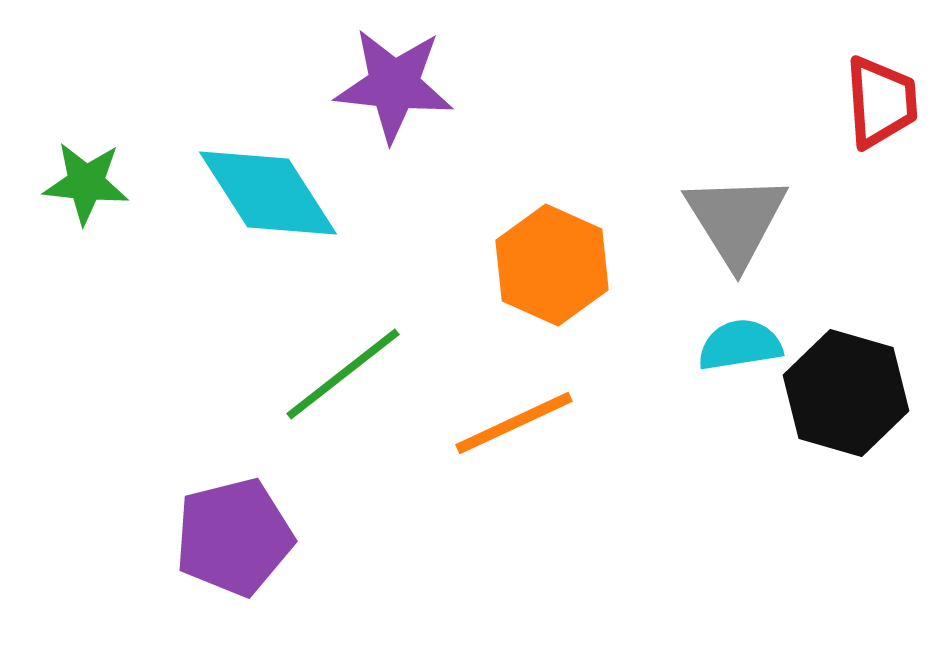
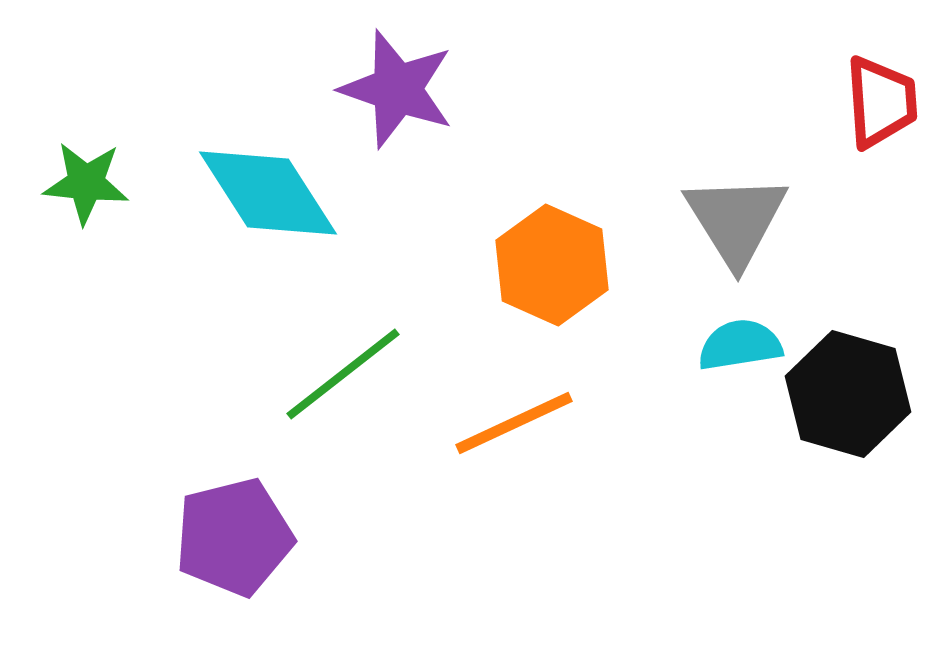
purple star: moved 3 px right, 4 px down; rotated 13 degrees clockwise
black hexagon: moved 2 px right, 1 px down
